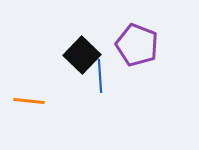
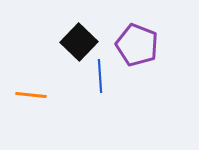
black square: moved 3 px left, 13 px up
orange line: moved 2 px right, 6 px up
